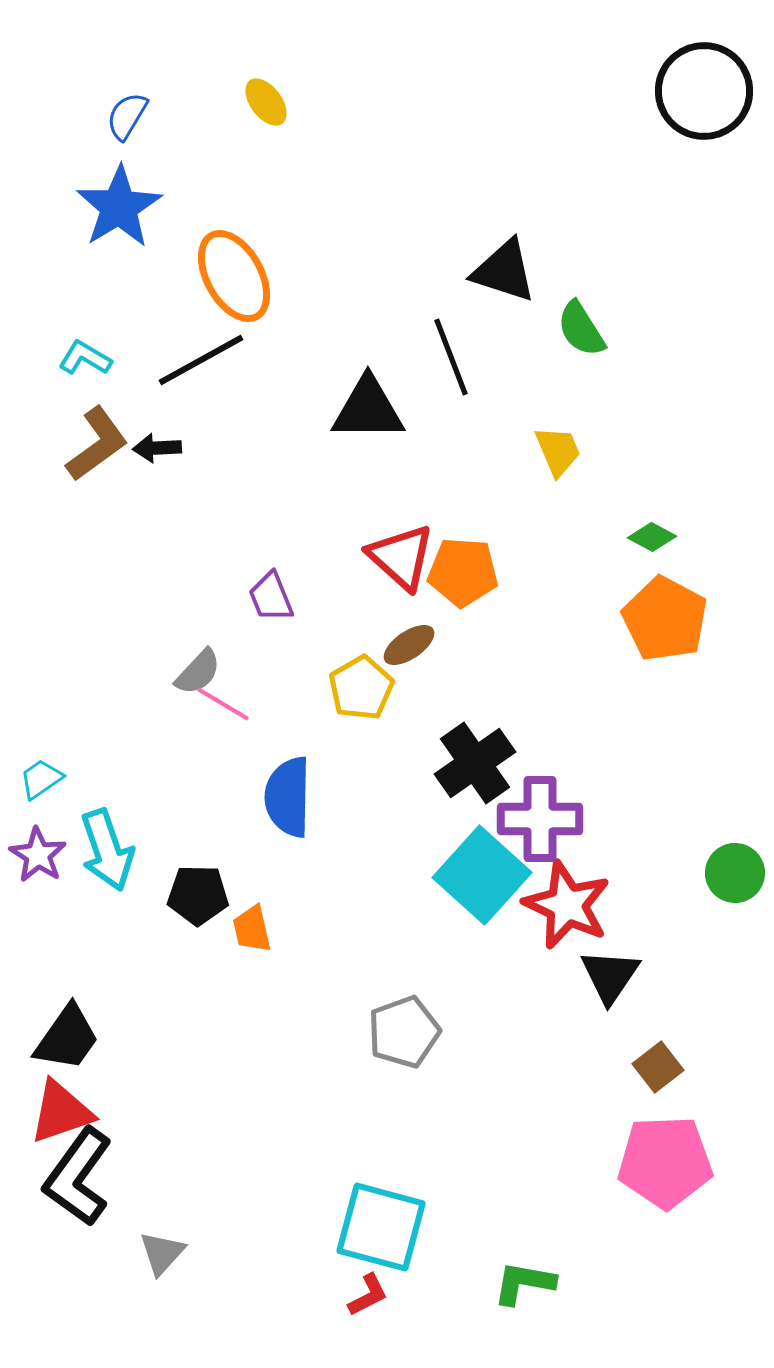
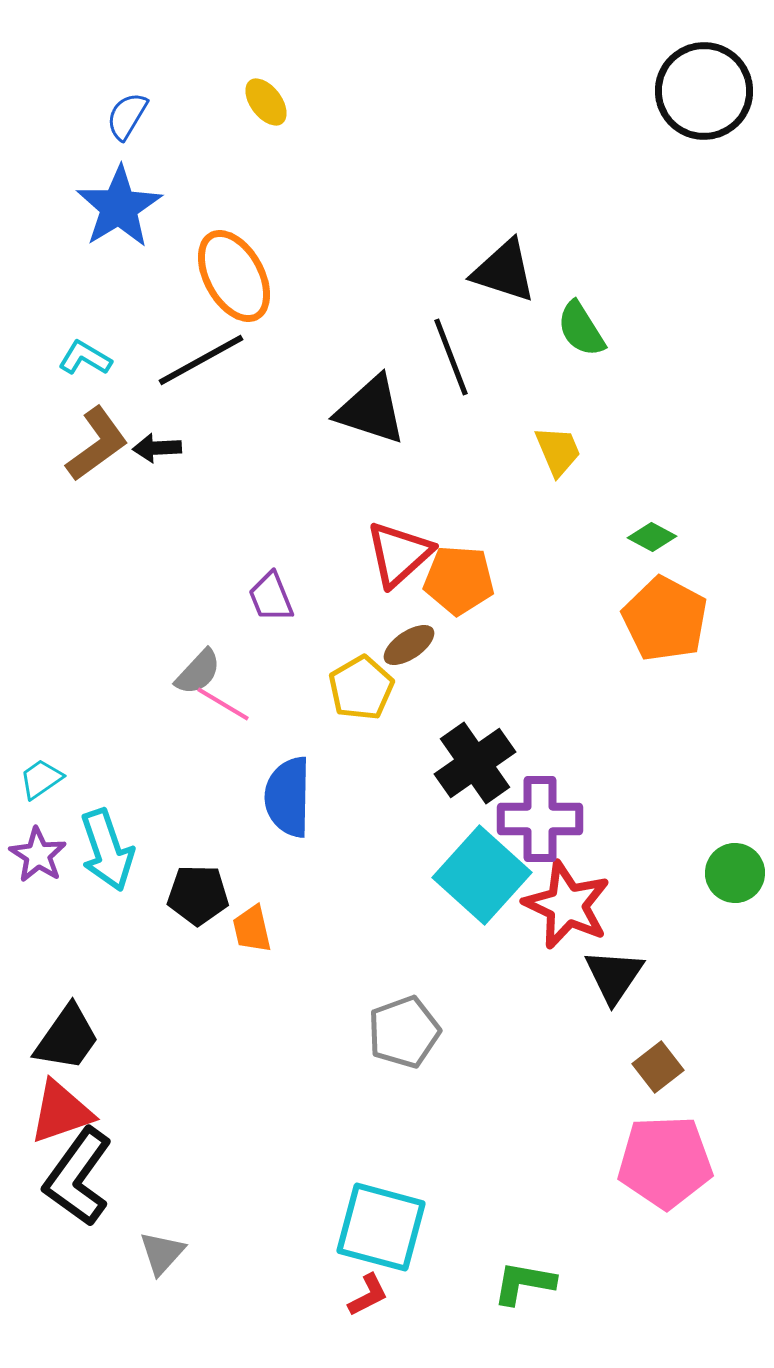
black triangle at (368, 409): moved 3 px right, 1 px down; rotated 18 degrees clockwise
red triangle at (401, 557): moved 2 px left, 3 px up; rotated 36 degrees clockwise
orange pentagon at (463, 572): moved 4 px left, 8 px down
black triangle at (610, 976): moved 4 px right
